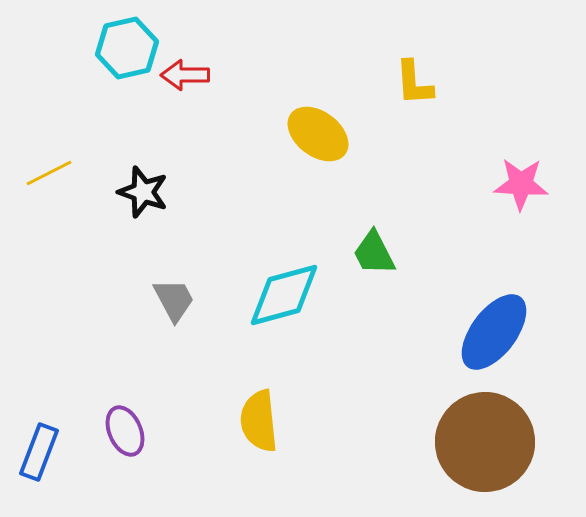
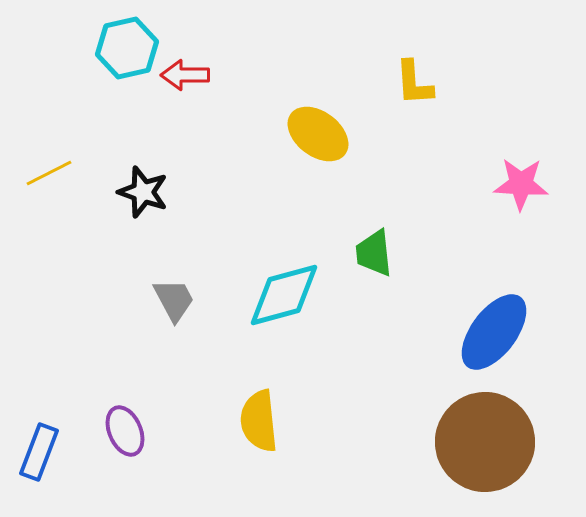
green trapezoid: rotated 21 degrees clockwise
